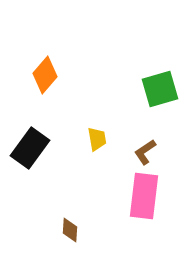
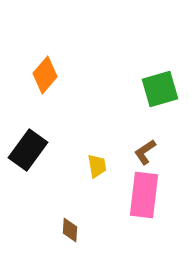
yellow trapezoid: moved 27 px down
black rectangle: moved 2 px left, 2 px down
pink rectangle: moved 1 px up
